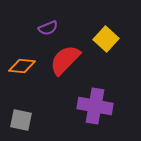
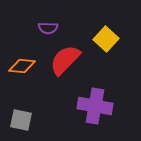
purple semicircle: rotated 24 degrees clockwise
